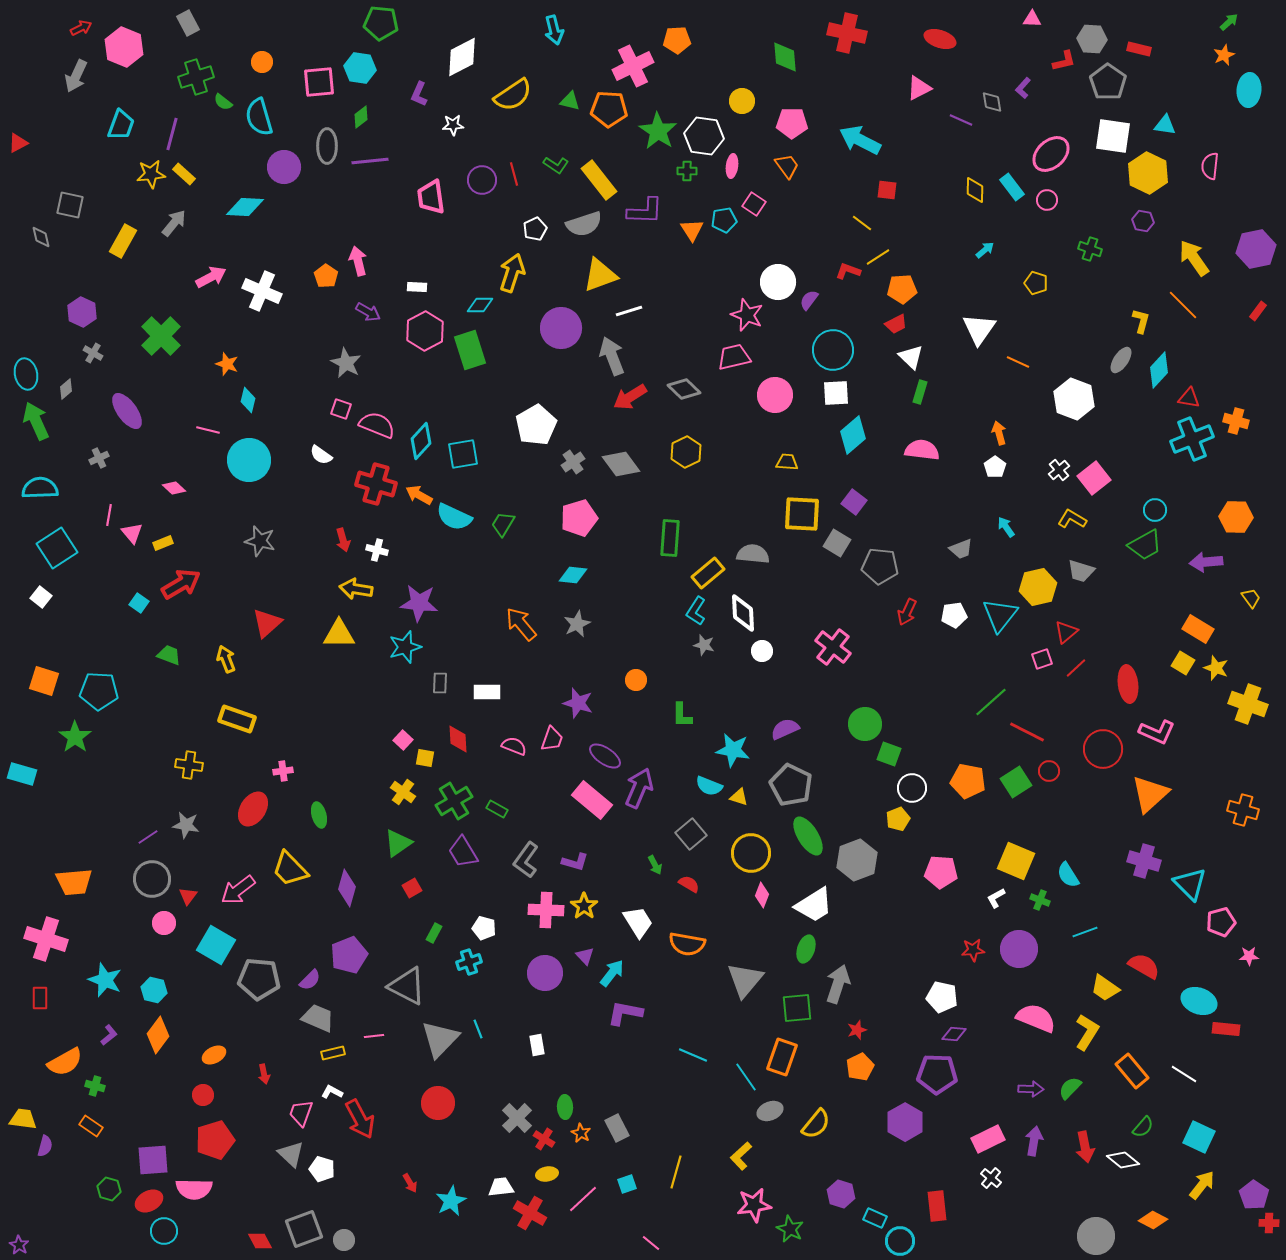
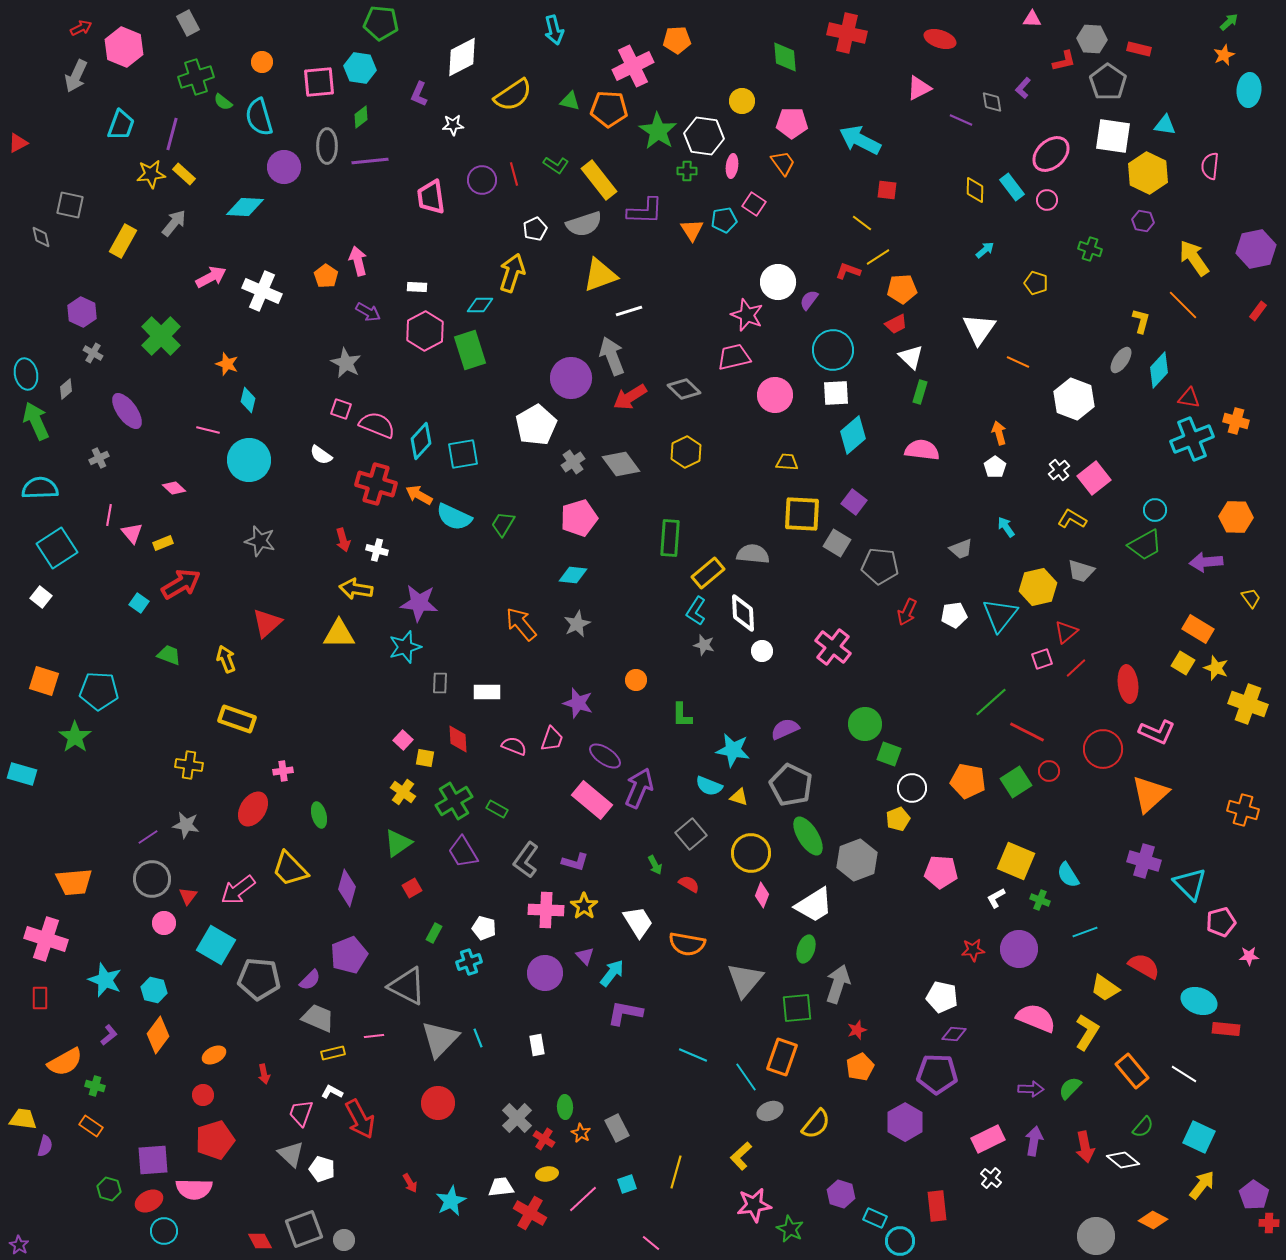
orange trapezoid at (787, 166): moved 4 px left, 3 px up
purple circle at (561, 328): moved 10 px right, 50 px down
cyan line at (478, 1029): moved 9 px down
